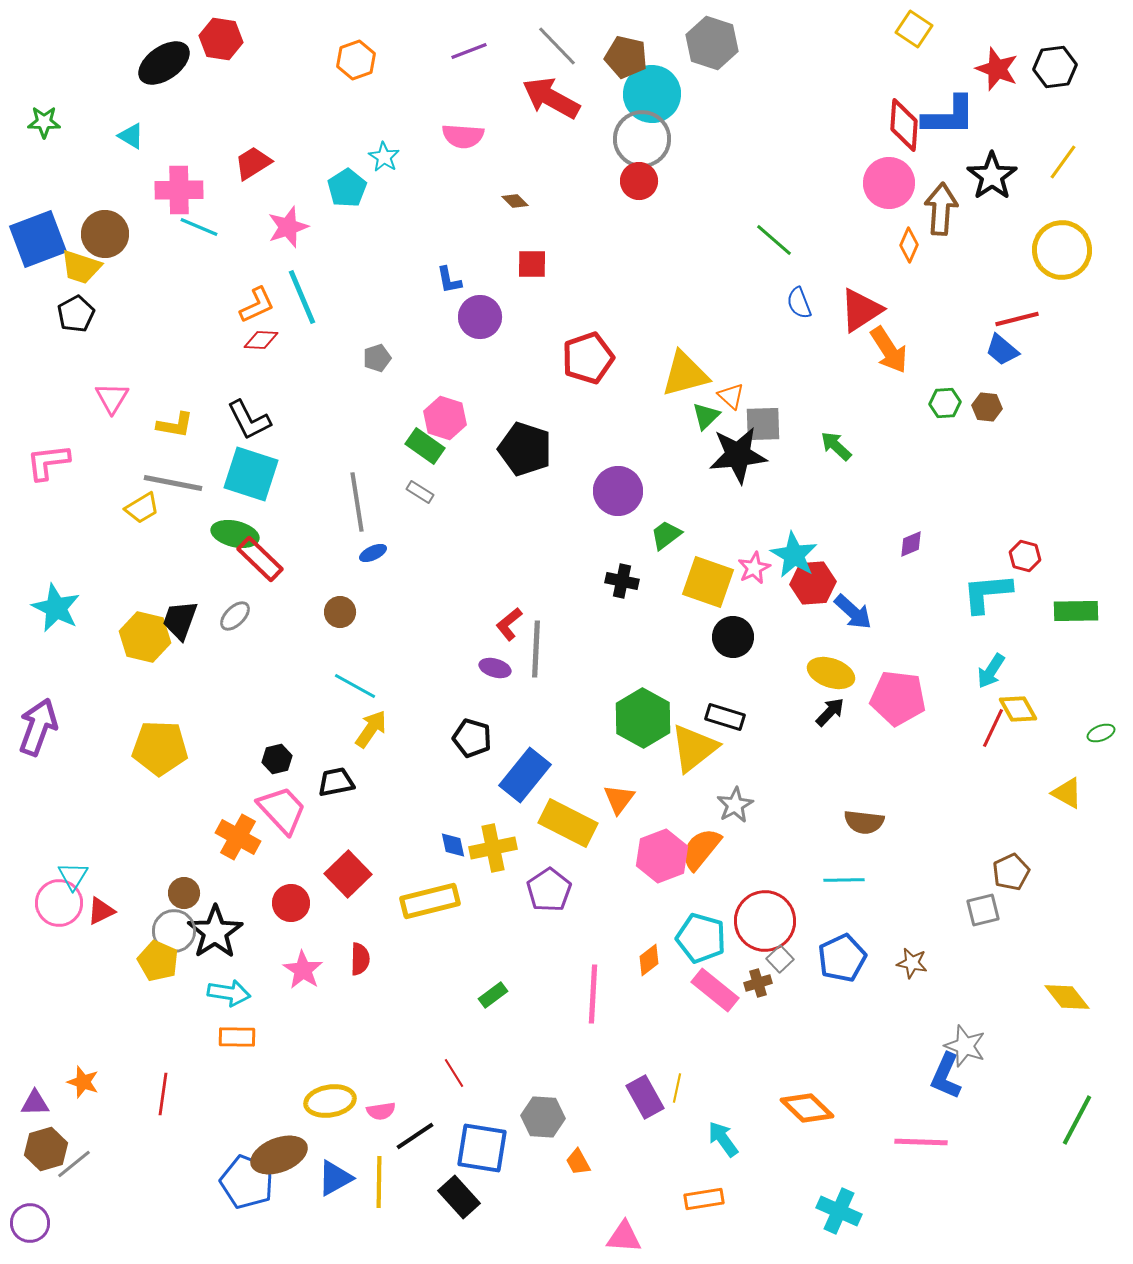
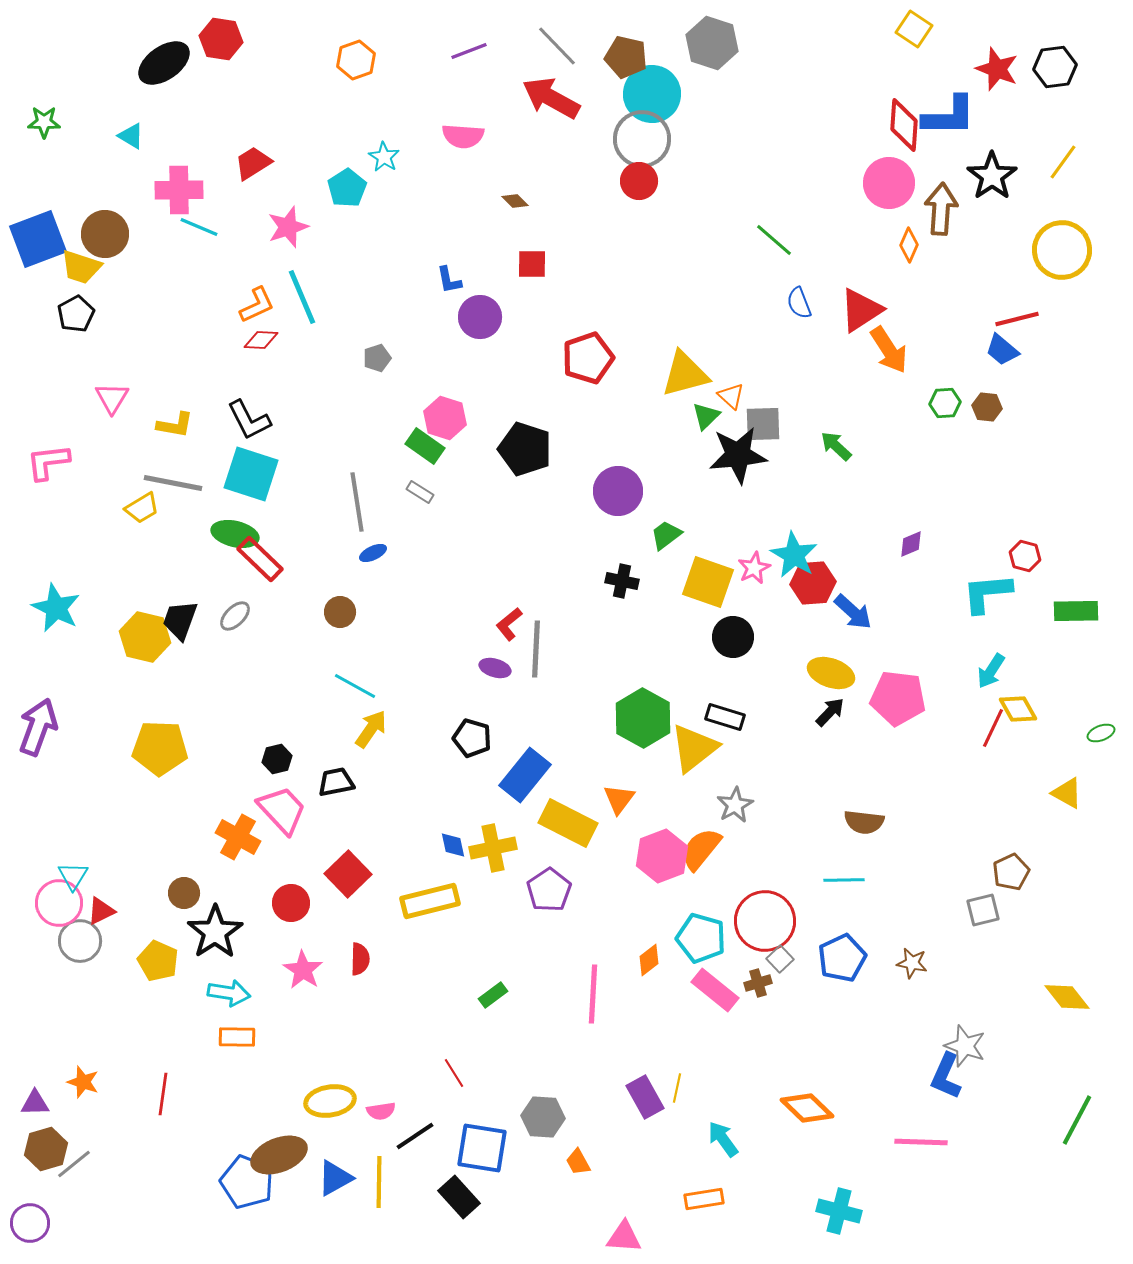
gray circle at (174, 931): moved 94 px left, 10 px down
cyan cross at (839, 1211): rotated 9 degrees counterclockwise
